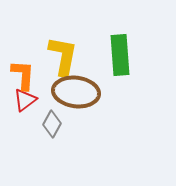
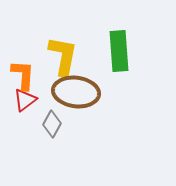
green rectangle: moved 1 px left, 4 px up
